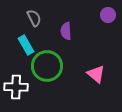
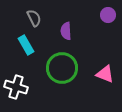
green circle: moved 15 px right, 2 px down
pink triangle: moved 9 px right; rotated 18 degrees counterclockwise
white cross: rotated 15 degrees clockwise
